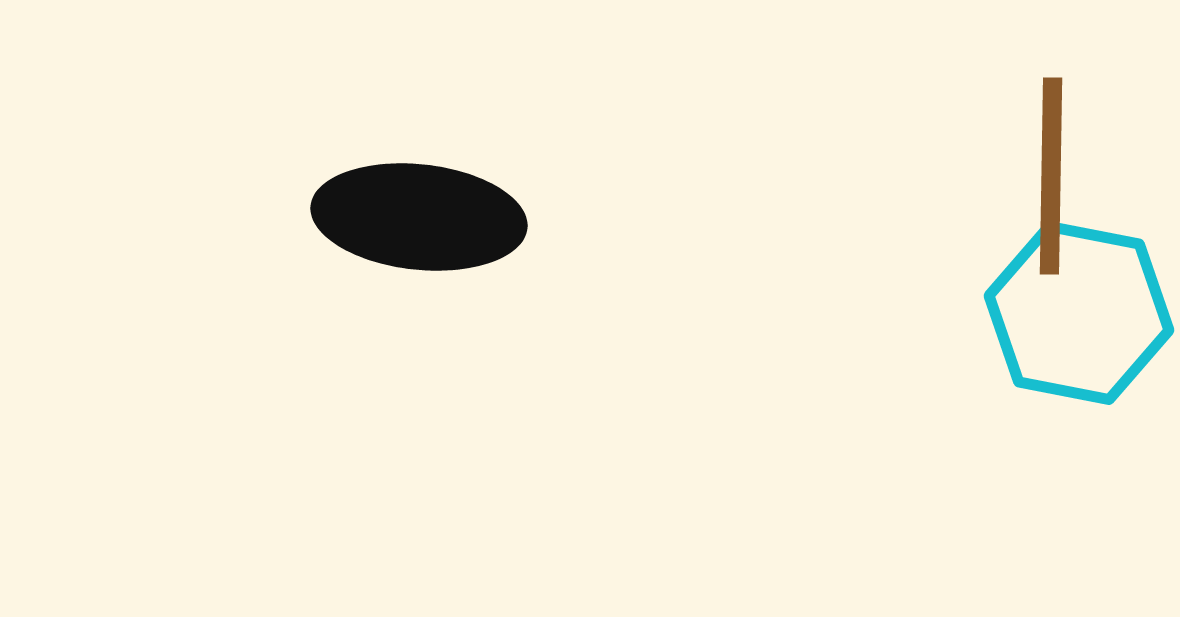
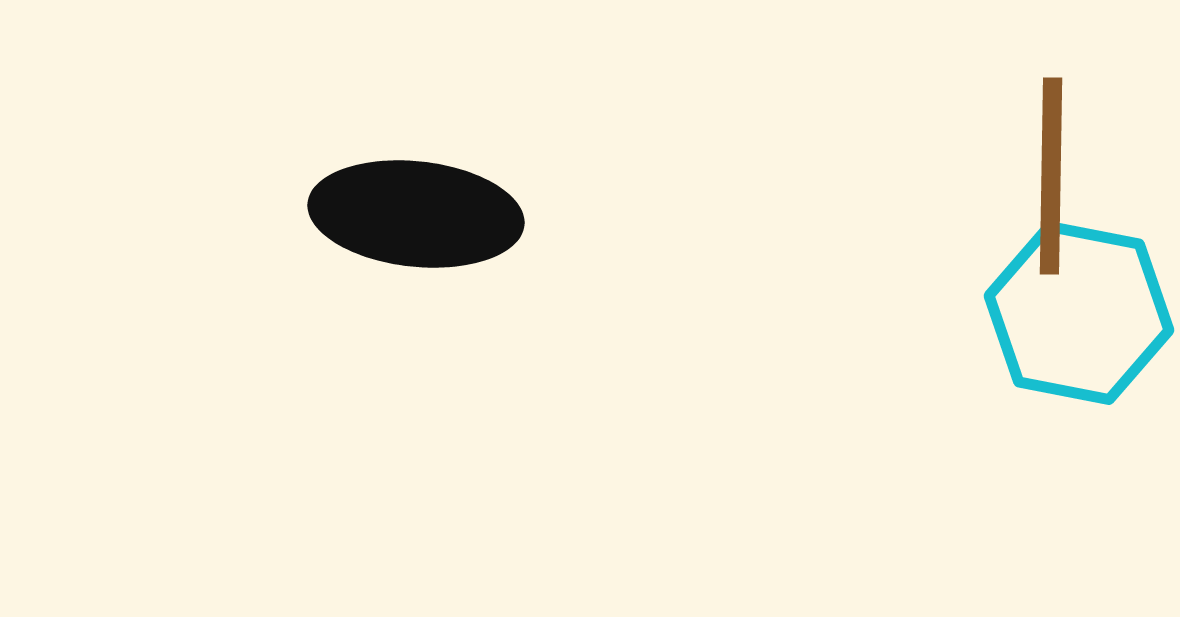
black ellipse: moved 3 px left, 3 px up
